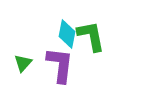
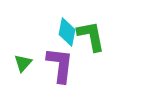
cyan diamond: moved 2 px up
